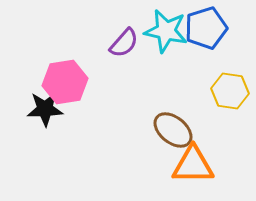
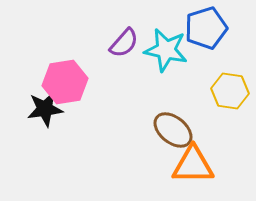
cyan star: moved 19 px down
black star: rotated 6 degrees counterclockwise
